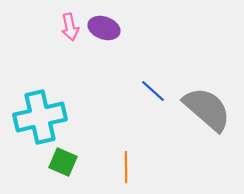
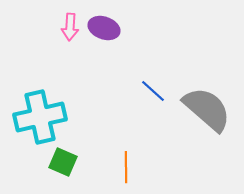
pink arrow: rotated 16 degrees clockwise
